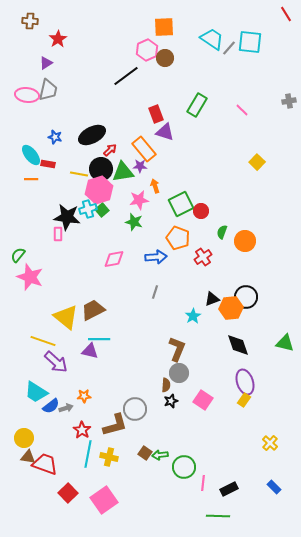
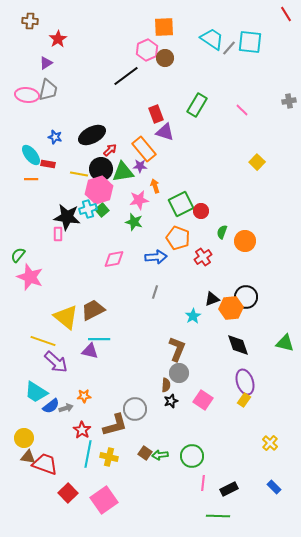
green circle at (184, 467): moved 8 px right, 11 px up
